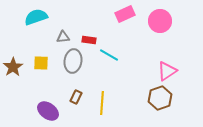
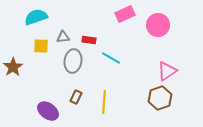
pink circle: moved 2 px left, 4 px down
cyan line: moved 2 px right, 3 px down
yellow square: moved 17 px up
yellow line: moved 2 px right, 1 px up
